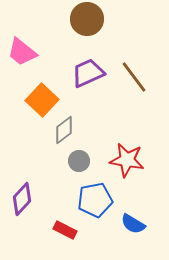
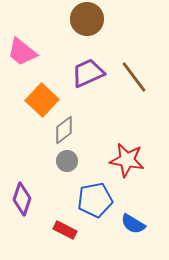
gray circle: moved 12 px left
purple diamond: rotated 24 degrees counterclockwise
